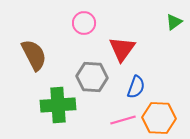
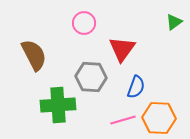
gray hexagon: moved 1 px left
